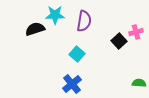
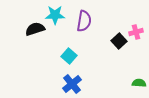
cyan square: moved 8 px left, 2 px down
